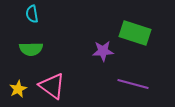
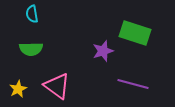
purple star: rotated 15 degrees counterclockwise
pink triangle: moved 5 px right
